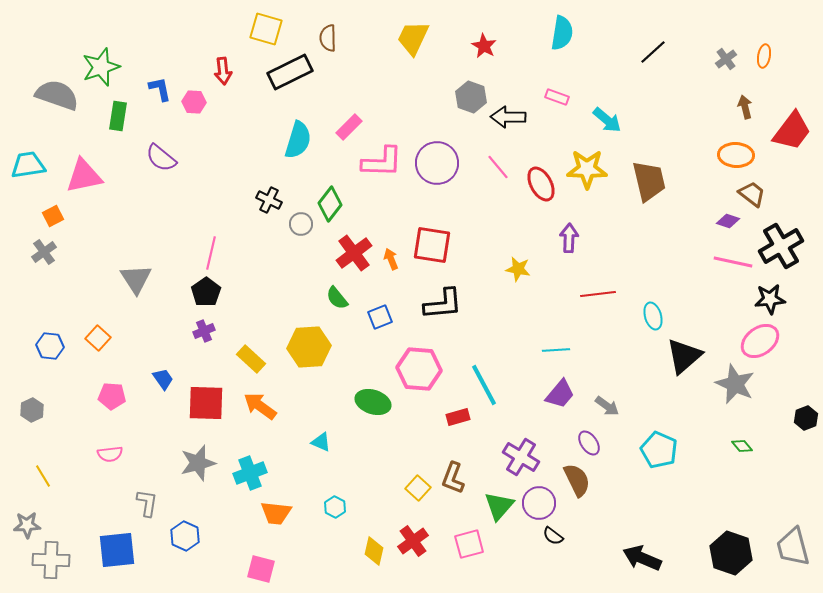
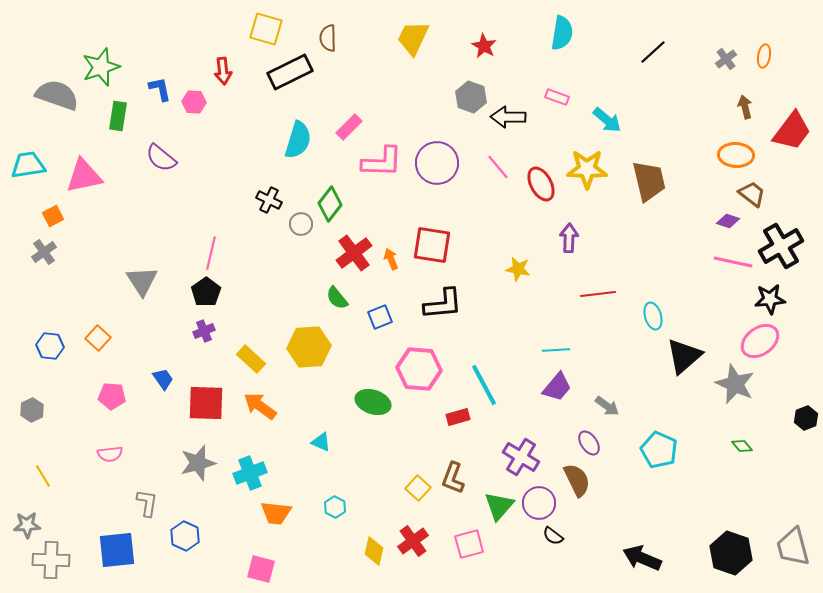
gray triangle at (136, 279): moved 6 px right, 2 px down
purple trapezoid at (560, 394): moved 3 px left, 7 px up
